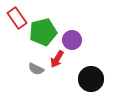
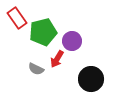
purple circle: moved 1 px down
